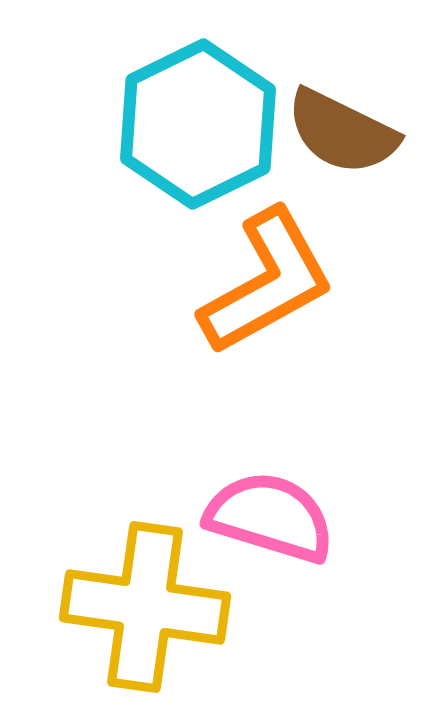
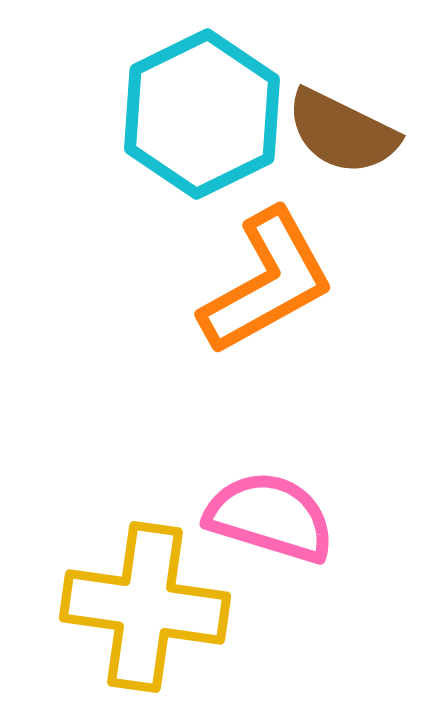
cyan hexagon: moved 4 px right, 10 px up
